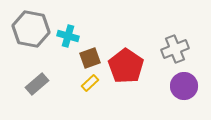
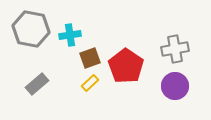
cyan cross: moved 2 px right, 1 px up; rotated 25 degrees counterclockwise
gray cross: rotated 12 degrees clockwise
purple circle: moved 9 px left
